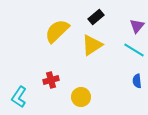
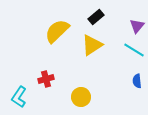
red cross: moved 5 px left, 1 px up
